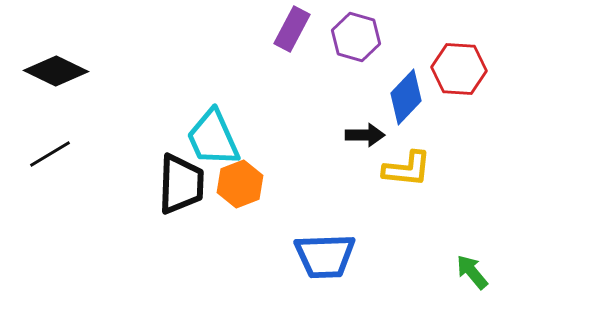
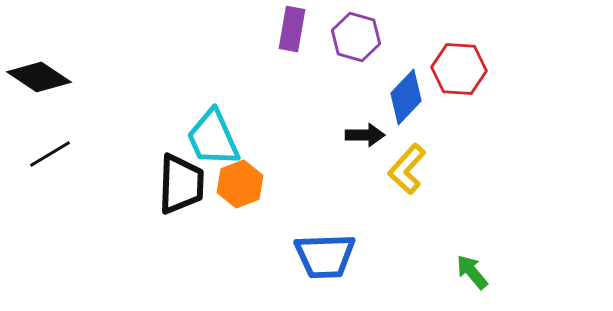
purple rectangle: rotated 18 degrees counterclockwise
black diamond: moved 17 px left, 6 px down; rotated 8 degrees clockwise
yellow L-shape: rotated 126 degrees clockwise
